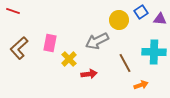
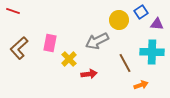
purple triangle: moved 3 px left, 5 px down
cyan cross: moved 2 px left
